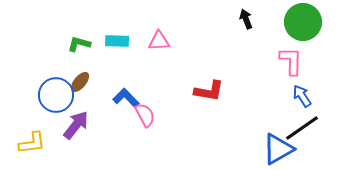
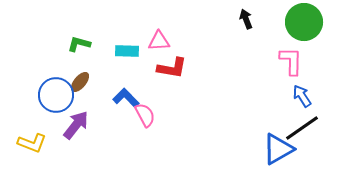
green circle: moved 1 px right
cyan rectangle: moved 10 px right, 10 px down
red L-shape: moved 37 px left, 23 px up
yellow L-shape: rotated 28 degrees clockwise
